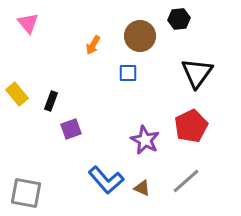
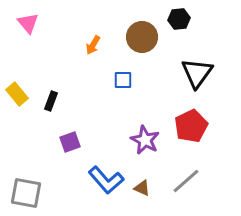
brown circle: moved 2 px right, 1 px down
blue square: moved 5 px left, 7 px down
purple square: moved 1 px left, 13 px down
